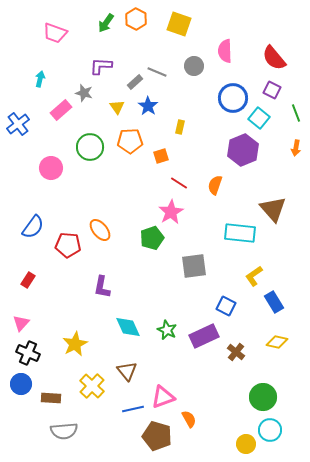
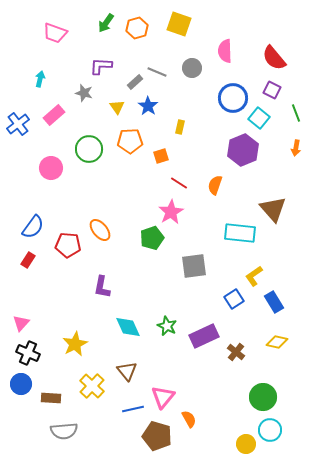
orange hexagon at (136, 19): moved 1 px right, 9 px down; rotated 15 degrees clockwise
gray circle at (194, 66): moved 2 px left, 2 px down
pink rectangle at (61, 110): moved 7 px left, 5 px down
green circle at (90, 147): moved 1 px left, 2 px down
red rectangle at (28, 280): moved 20 px up
blue square at (226, 306): moved 8 px right, 7 px up; rotated 30 degrees clockwise
green star at (167, 330): moved 4 px up
pink triangle at (163, 397): rotated 30 degrees counterclockwise
